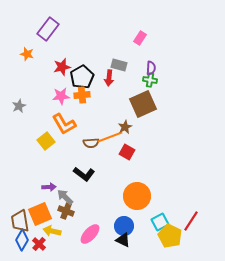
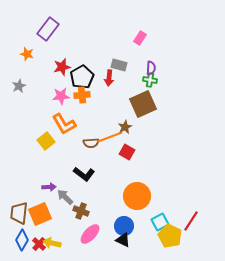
gray star: moved 20 px up
brown cross: moved 15 px right
brown trapezoid: moved 1 px left, 8 px up; rotated 15 degrees clockwise
yellow arrow: moved 12 px down
